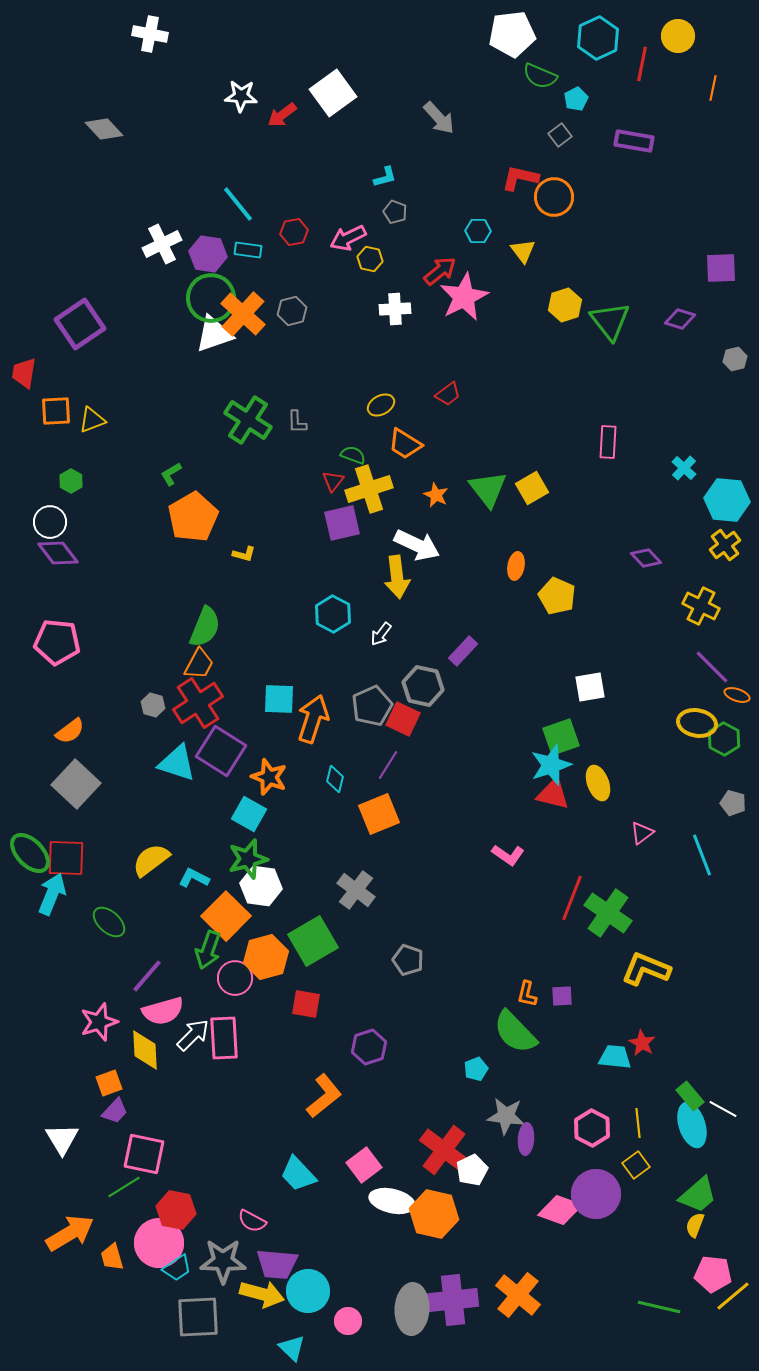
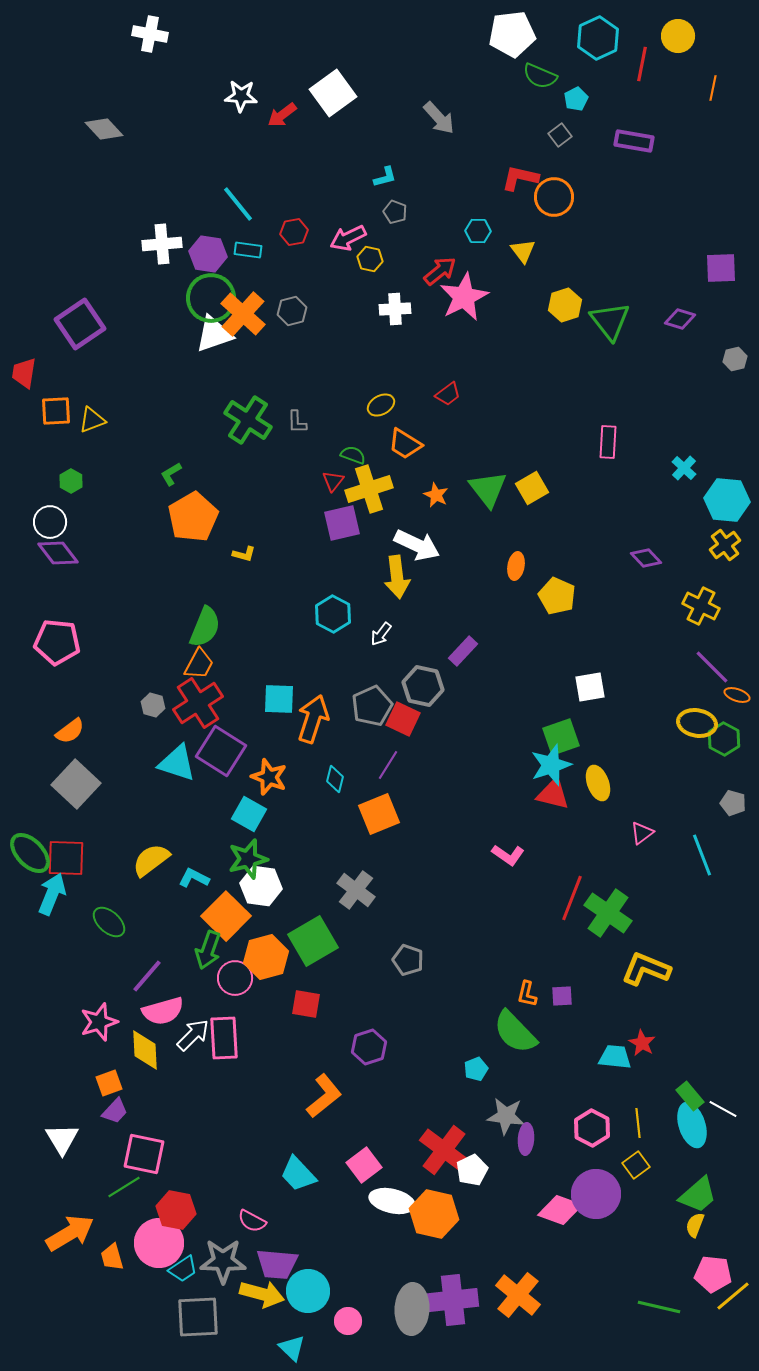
white cross at (162, 244): rotated 21 degrees clockwise
cyan trapezoid at (177, 1268): moved 6 px right, 1 px down
